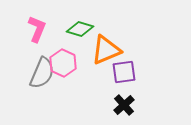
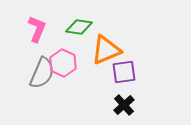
green diamond: moved 1 px left, 2 px up; rotated 8 degrees counterclockwise
